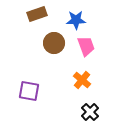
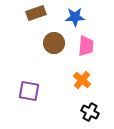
brown rectangle: moved 1 px left, 1 px up
blue star: moved 1 px left, 3 px up
pink trapezoid: rotated 25 degrees clockwise
black cross: rotated 18 degrees counterclockwise
